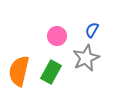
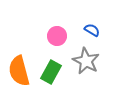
blue semicircle: rotated 91 degrees clockwise
gray star: moved 3 px down; rotated 20 degrees counterclockwise
orange semicircle: rotated 28 degrees counterclockwise
